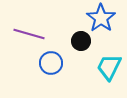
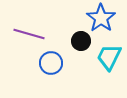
cyan trapezoid: moved 10 px up
